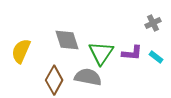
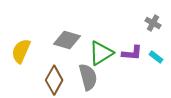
gray cross: rotated 35 degrees counterclockwise
gray diamond: rotated 56 degrees counterclockwise
green triangle: rotated 24 degrees clockwise
gray semicircle: rotated 64 degrees clockwise
